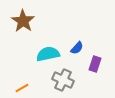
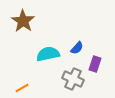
gray cross: moved 10 px right, 1 px up
